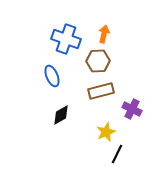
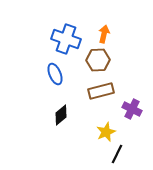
brown hexagon: moved 1 px up
blue ellipse: moved 3 px right, 2 px up
black diamond: rotated 10 degrees counterclockwise
